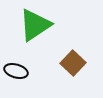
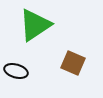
brown square: rotated 20 degrees counterclockwise
